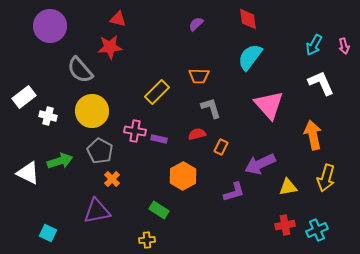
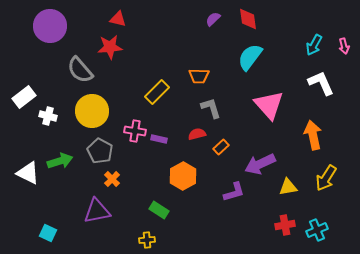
purple semicircle: moved 17 px right, 5 px up
orange rectangle: rotated 21 degrees clockwise
yellow arrow: rotated 16 degrees clockwise
